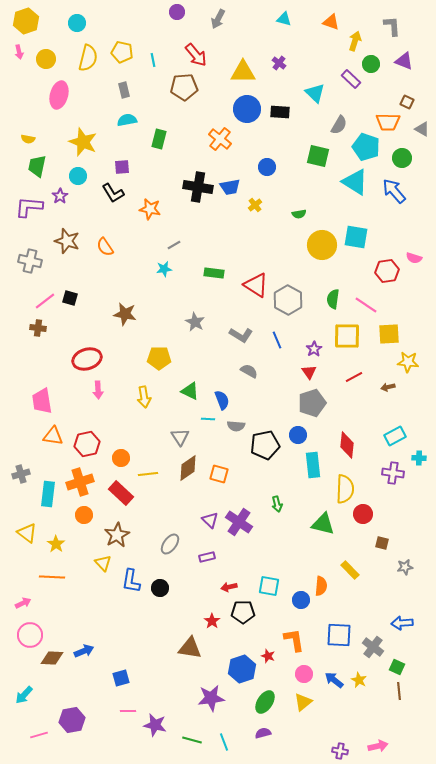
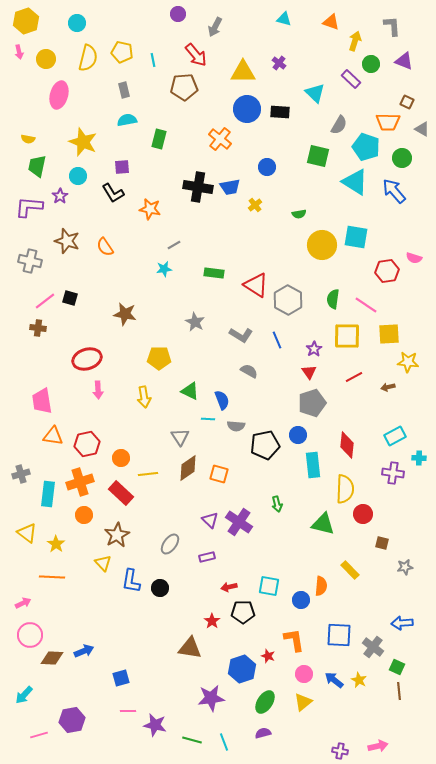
purple circle at (177, 12): moved 1 px right, 2 px down
gray arrow at (218, 19): moved 3 px left, 8 px down
